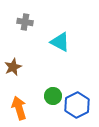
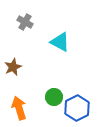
gray cross: rotated 21 degrees clockwise
green circle: moved 1 px right, 1 px down
blue hexagon: moved 3 px down
